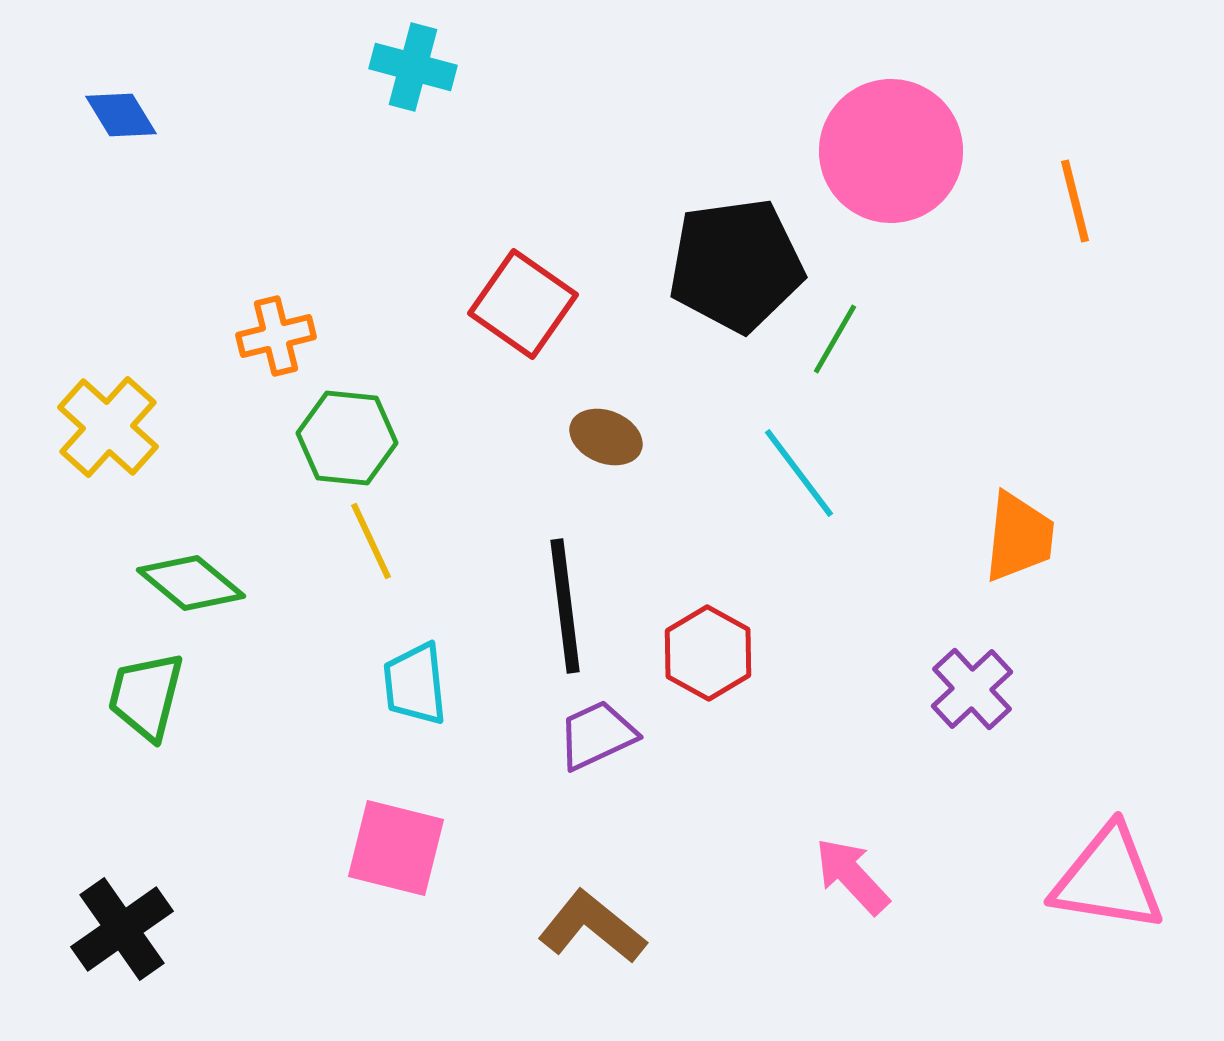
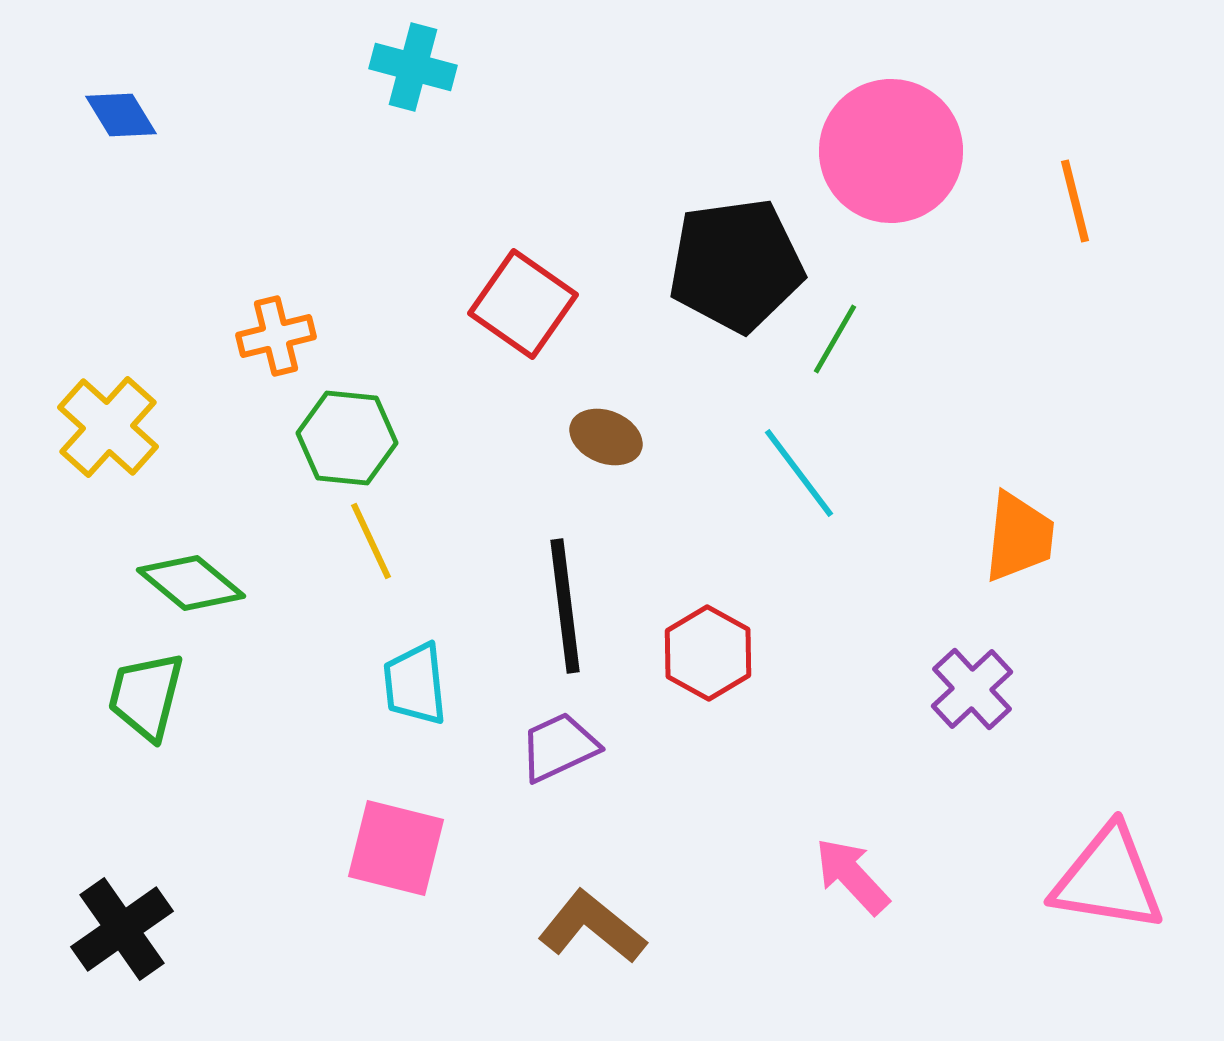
purple trapezoid: moved 38 px left, 12 px down
